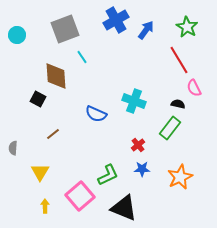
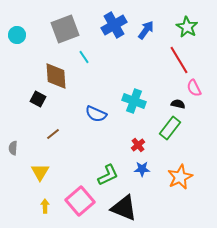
blue cross: moved 2 px left, 5 px down
cyan line: moved 2 px right
pink square: moved 5 px down
